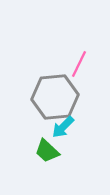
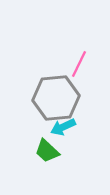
gray hexagon: moved 1 px right, 1 px down
cyan arrow: rotated 20 degrees clockwise
